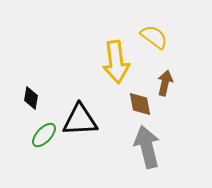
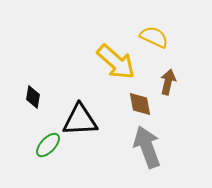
yellow semicircle: rotated 12 degrees counterclockwise
yellow arrow: rotated 42 degrees counterclockwise
brown arrow: moved 3 px right, 1 px up
black diamond: moved 2 px right, 1 px up
green ellipse: moved 4 px right, 10 px down
gray arrow: rotated 6 degrees counterclockwise
